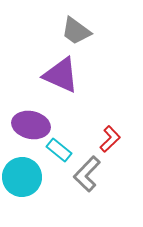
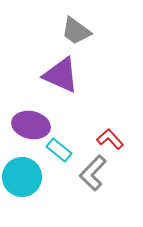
red L-shape: rotated 88 degrees counterclockwise
gray L-shape: moved 6 px right, 1 px up
